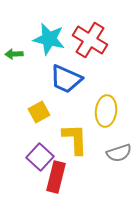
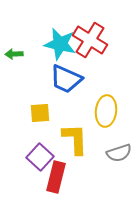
cyan star: moved 11 px right, 5 px down
yellow square: moved 1 px right, 1 px down; rotated 25 degrees clockwise
